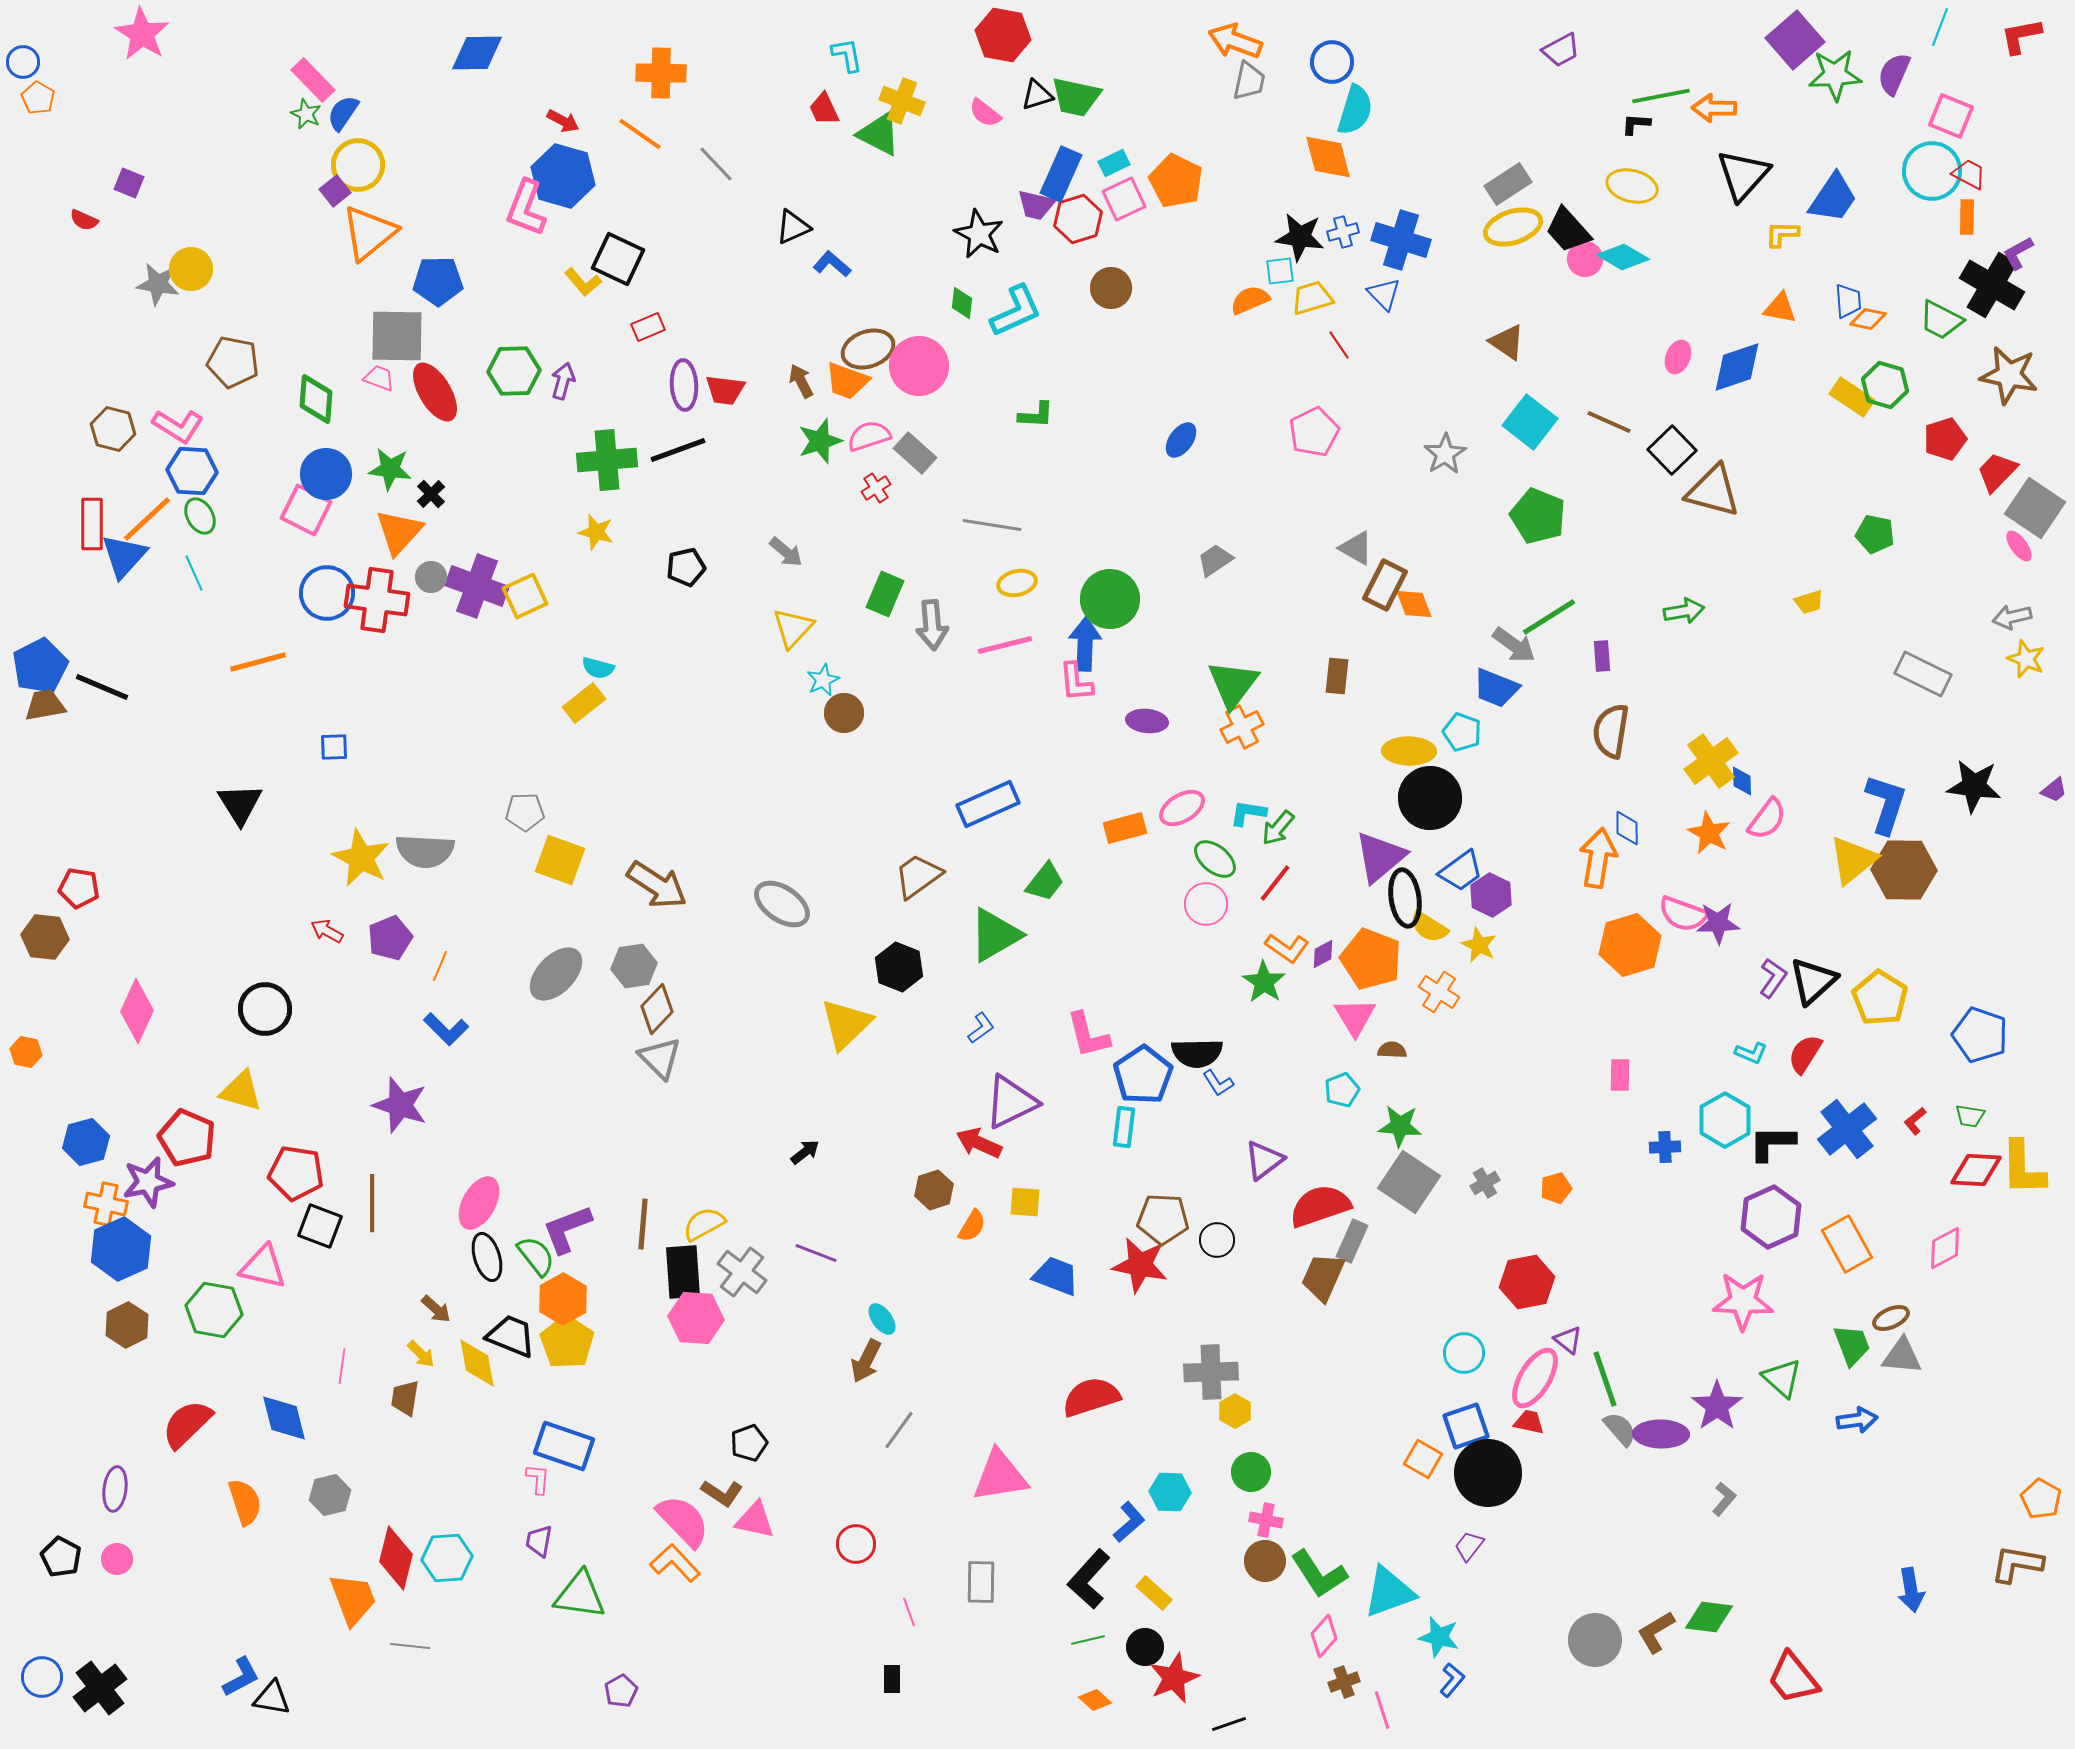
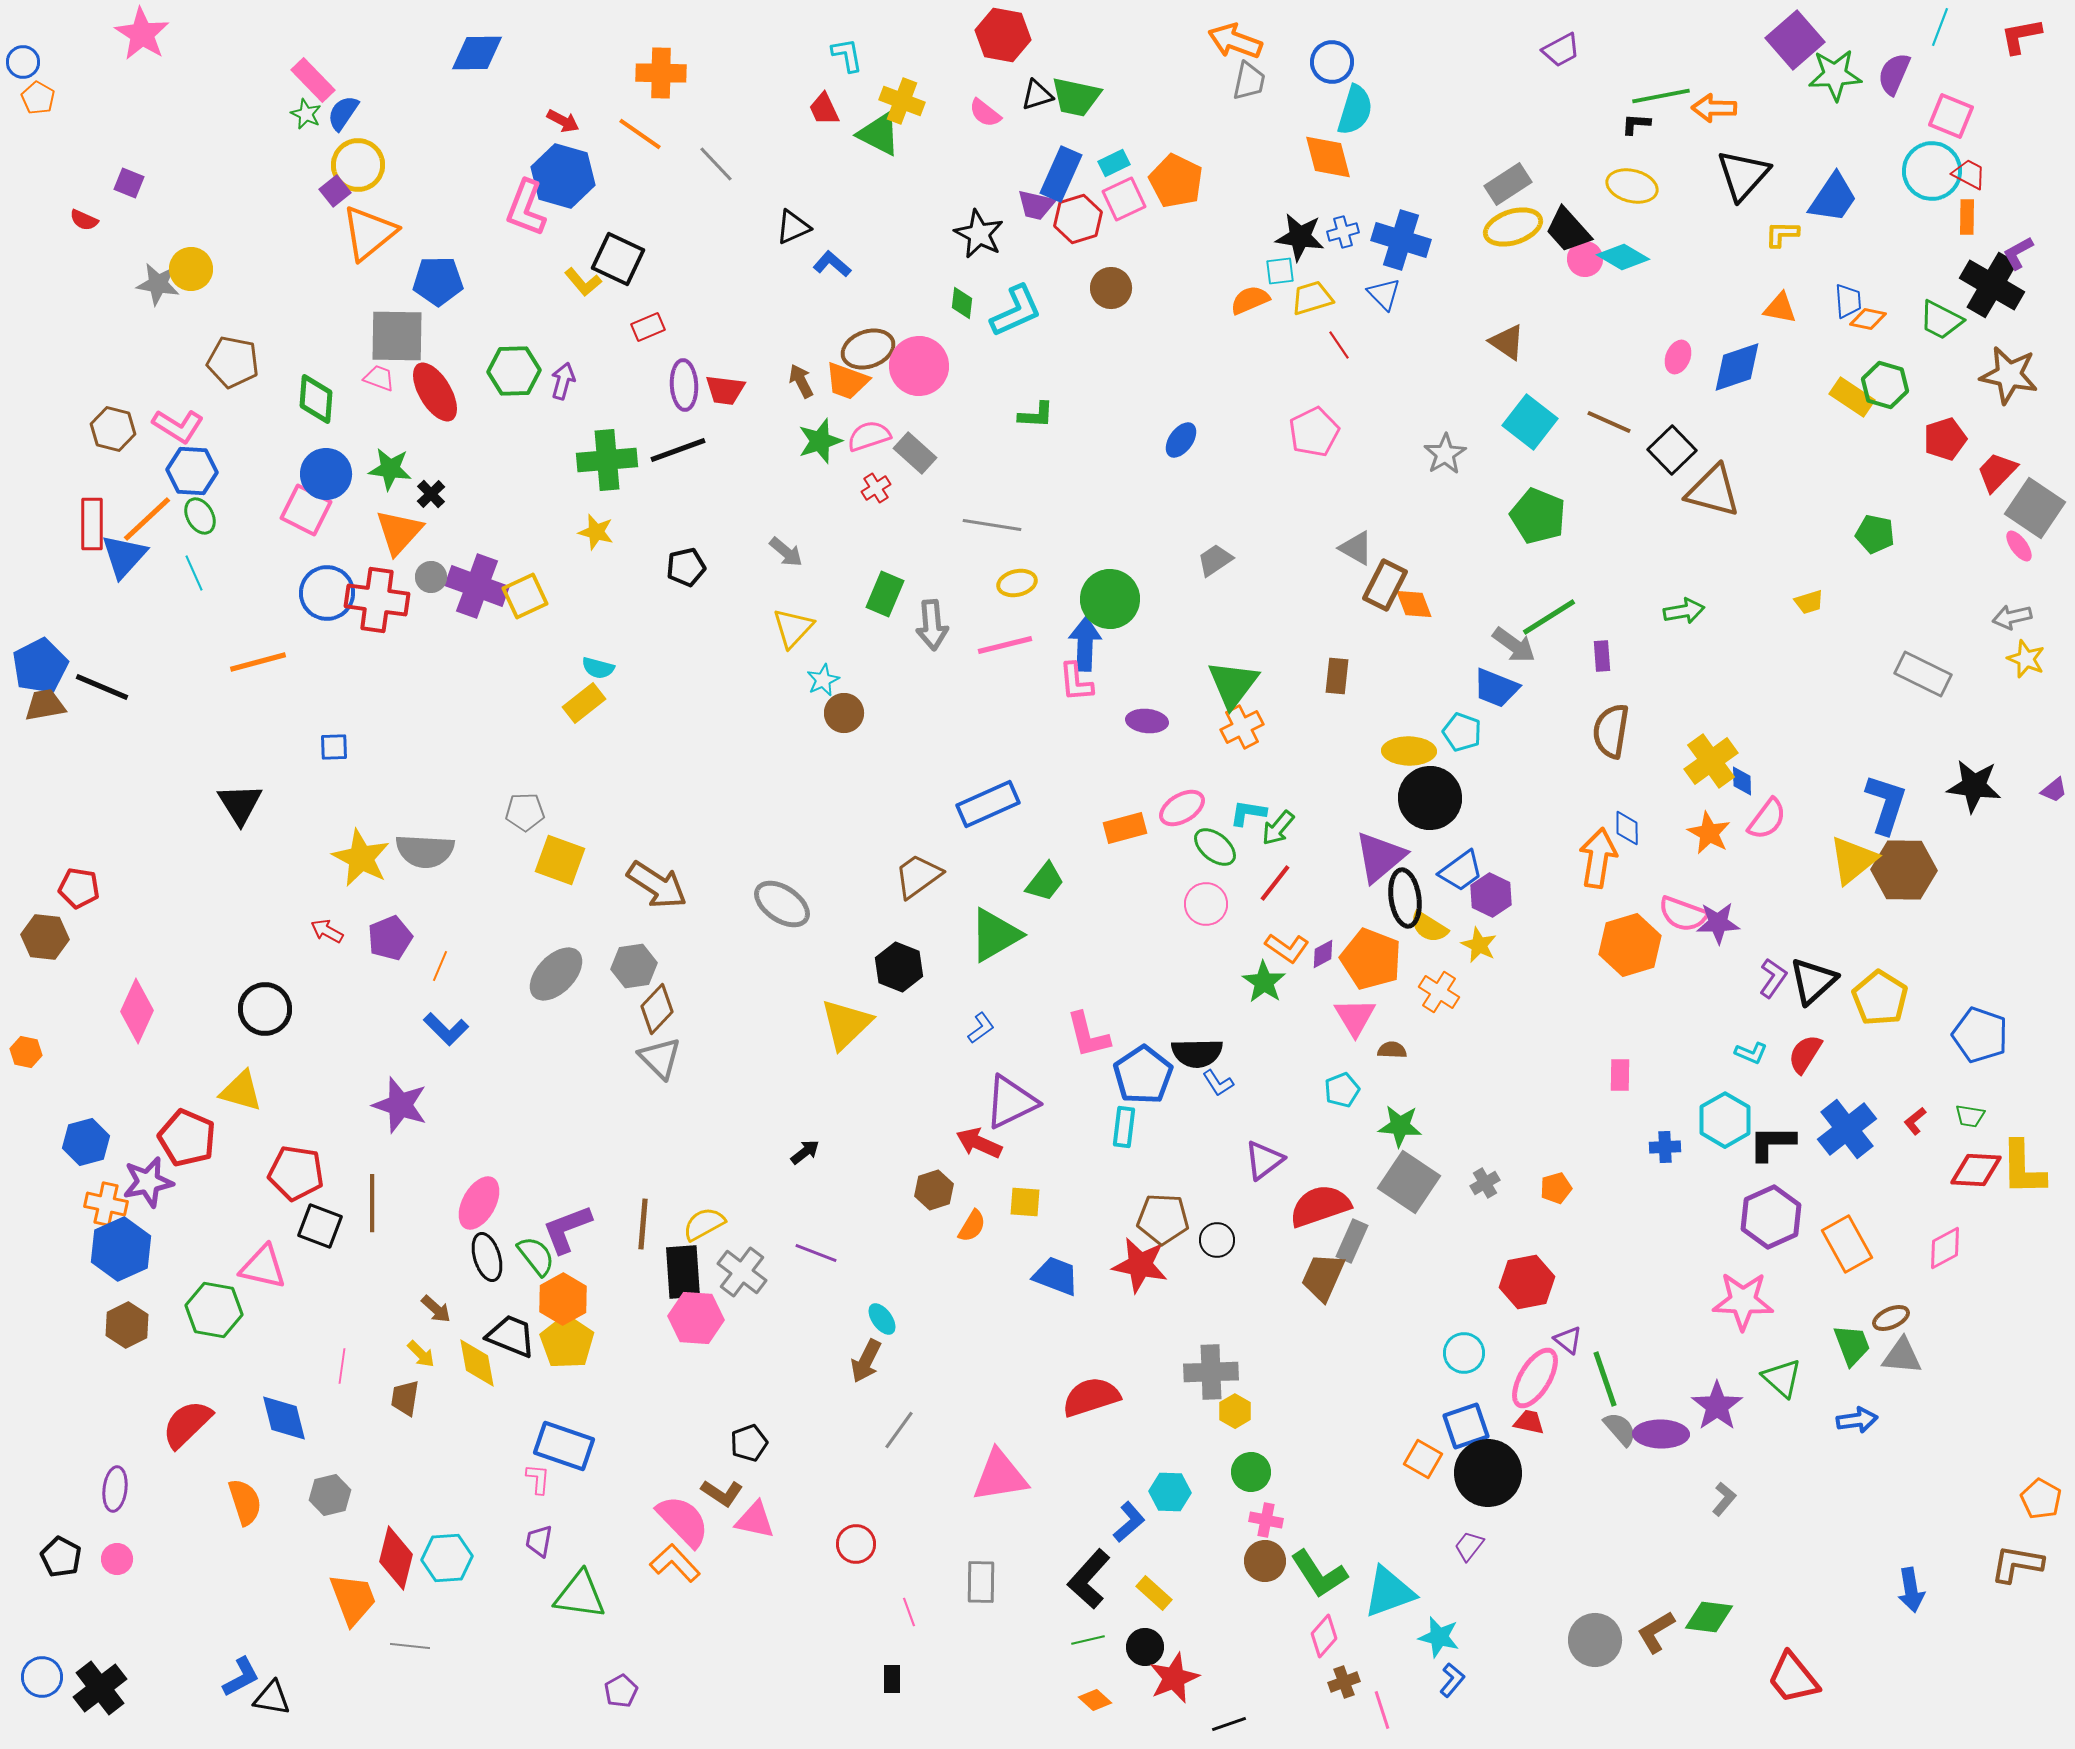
green ellipse at (1215, 859): moved 12 px up
